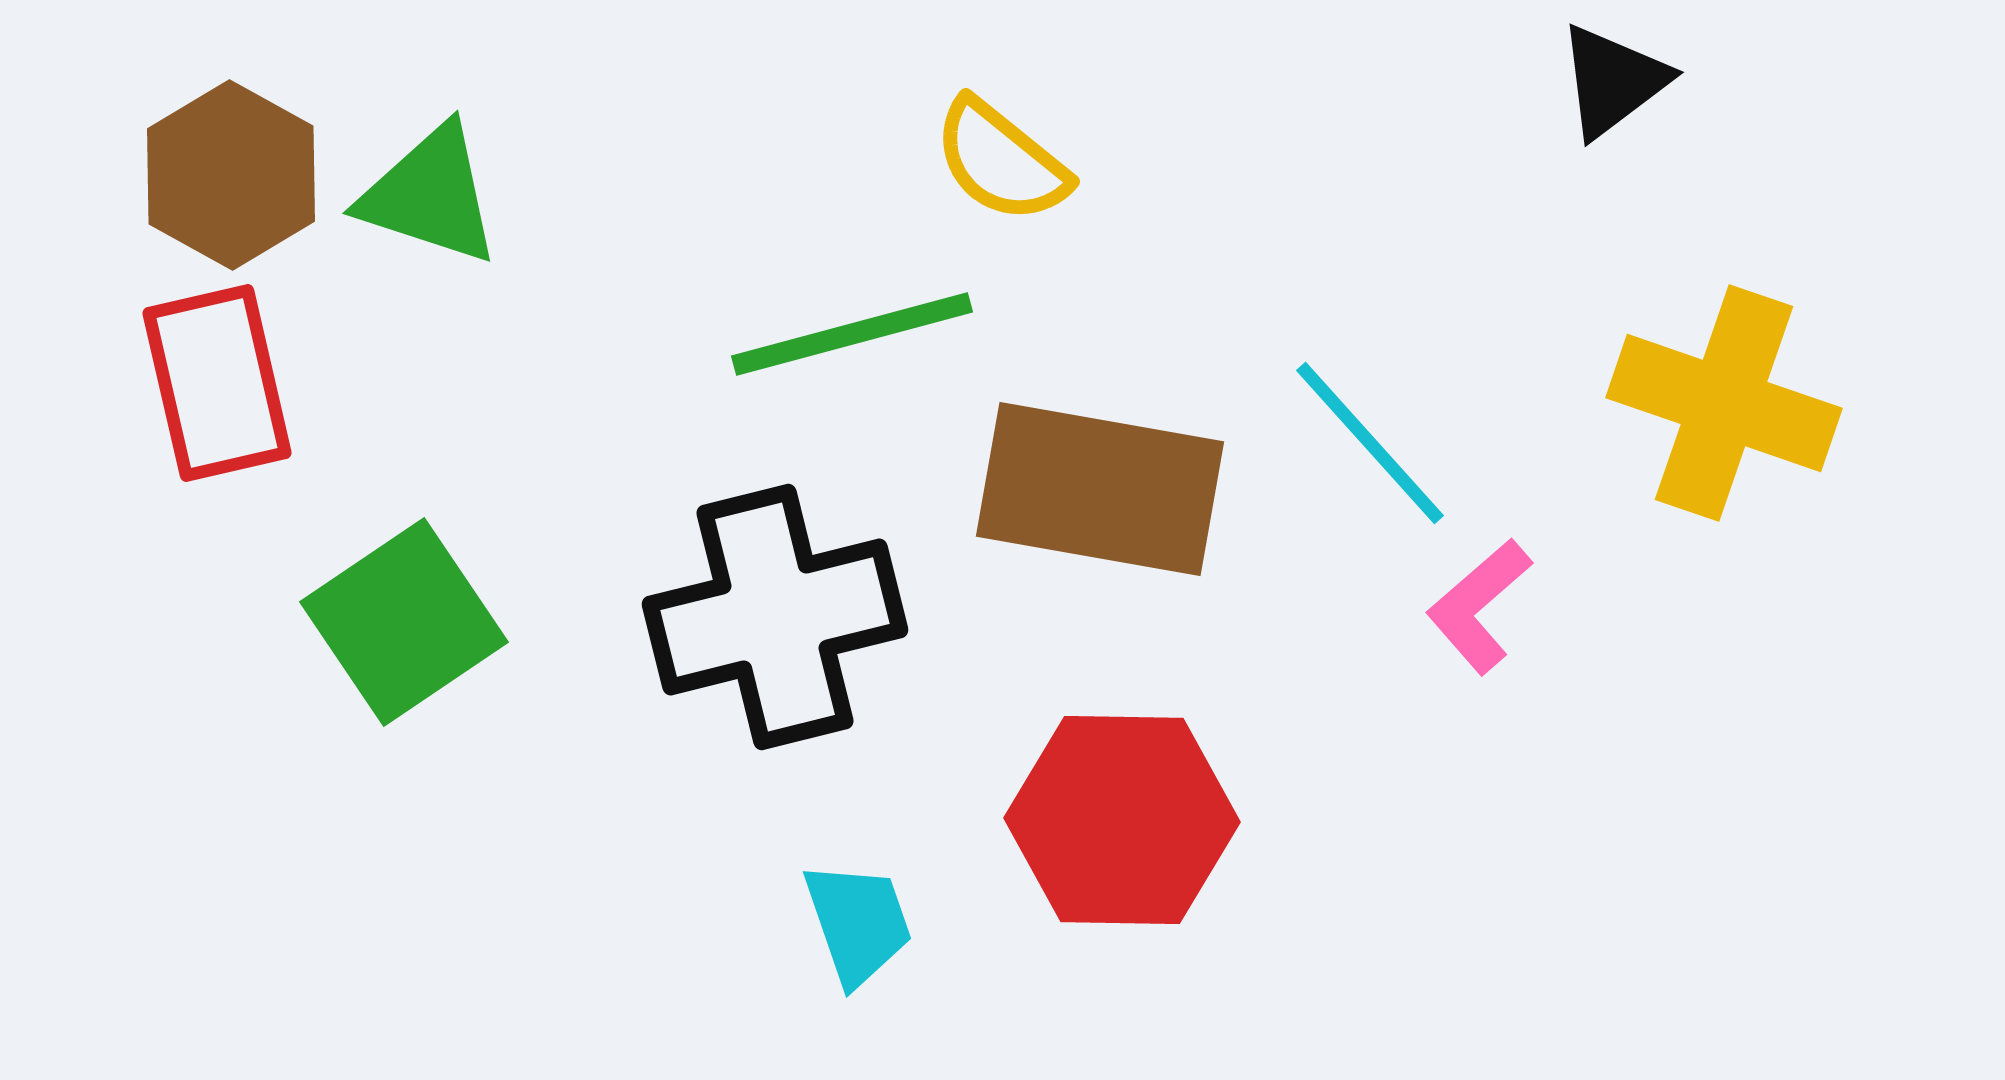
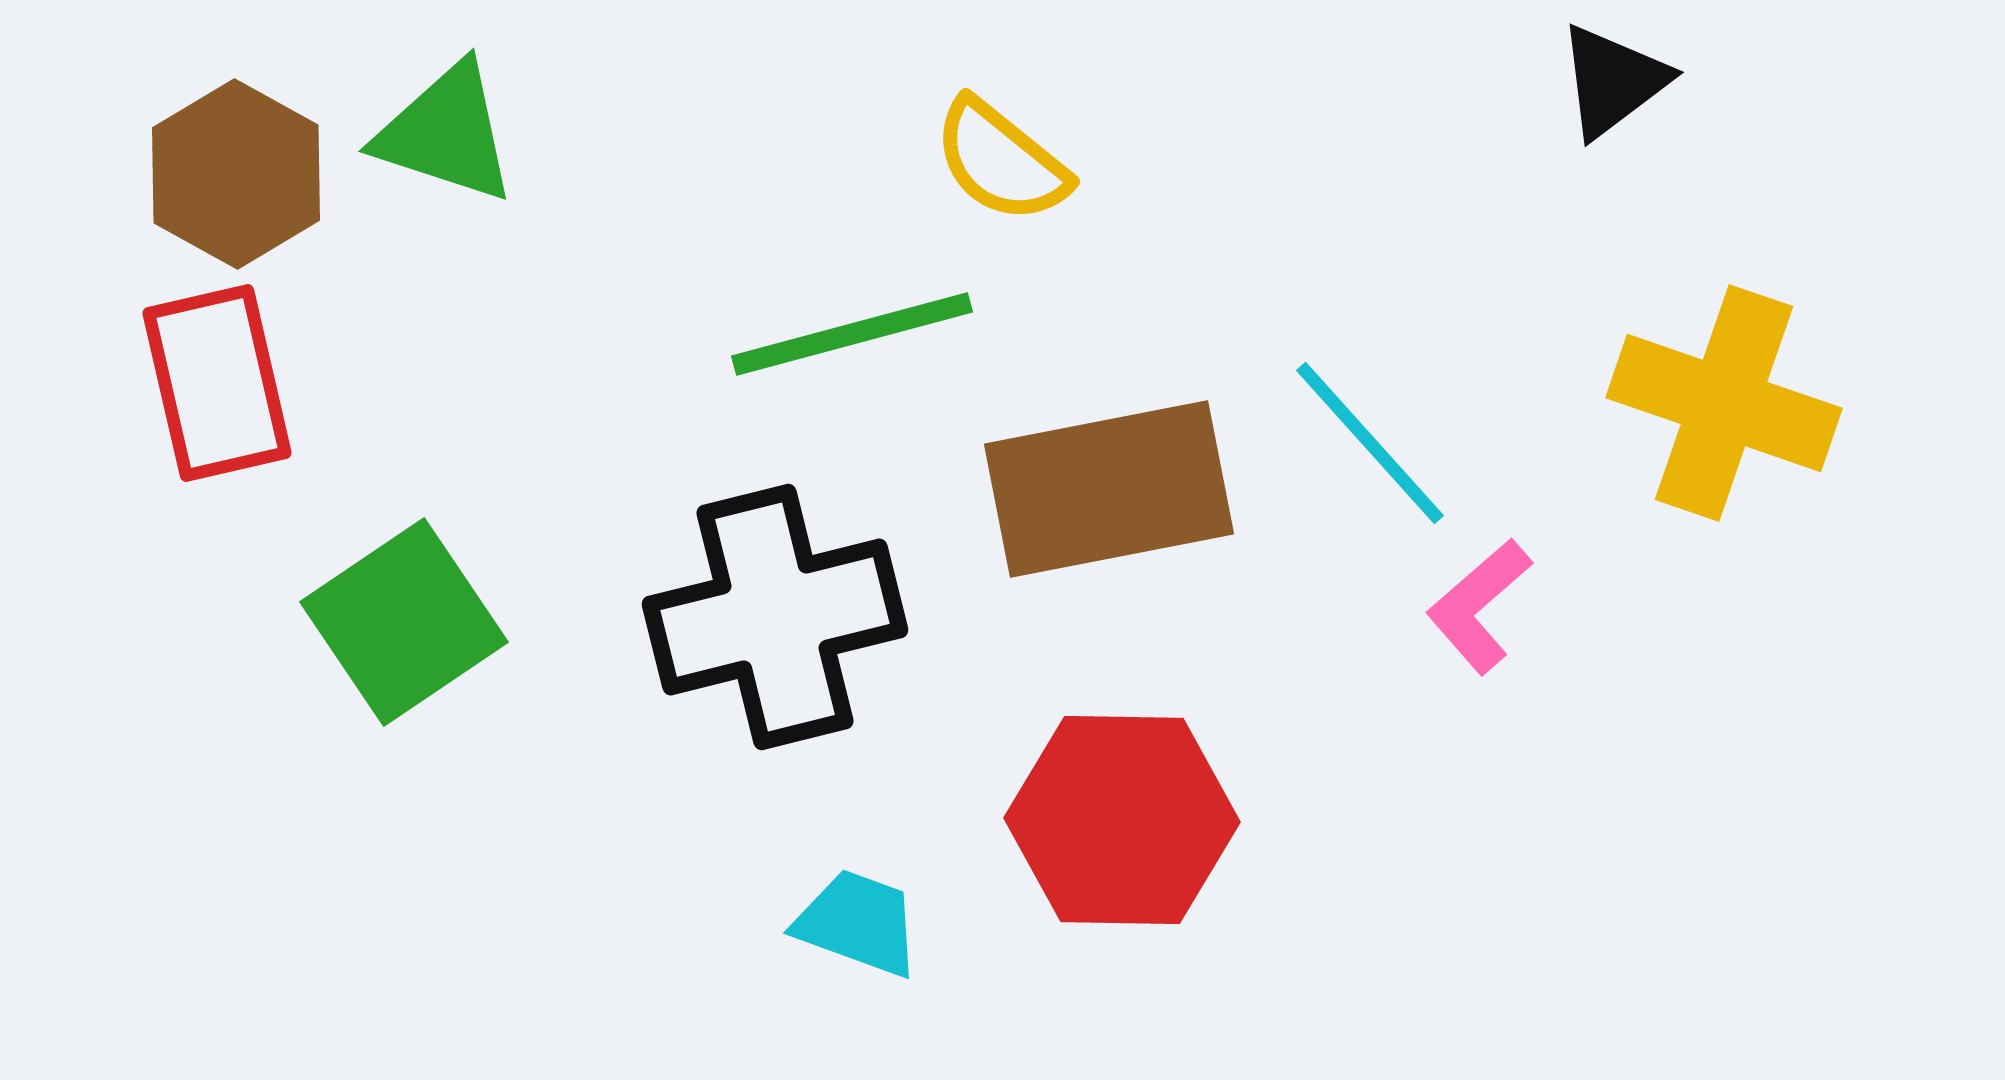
brown hexagon: moved 5 px right, 1 px up
green triangle: moved 16 px right, 62 px up
brown rectangle: moved 9 px right; rotated 21 degrees counterclockwise
cyan trapezoid: rotated 51 degrees counterclockwise
